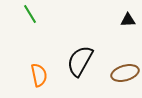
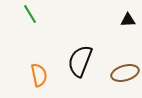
black semicircle: rotated 8 degrees counterclockwise
